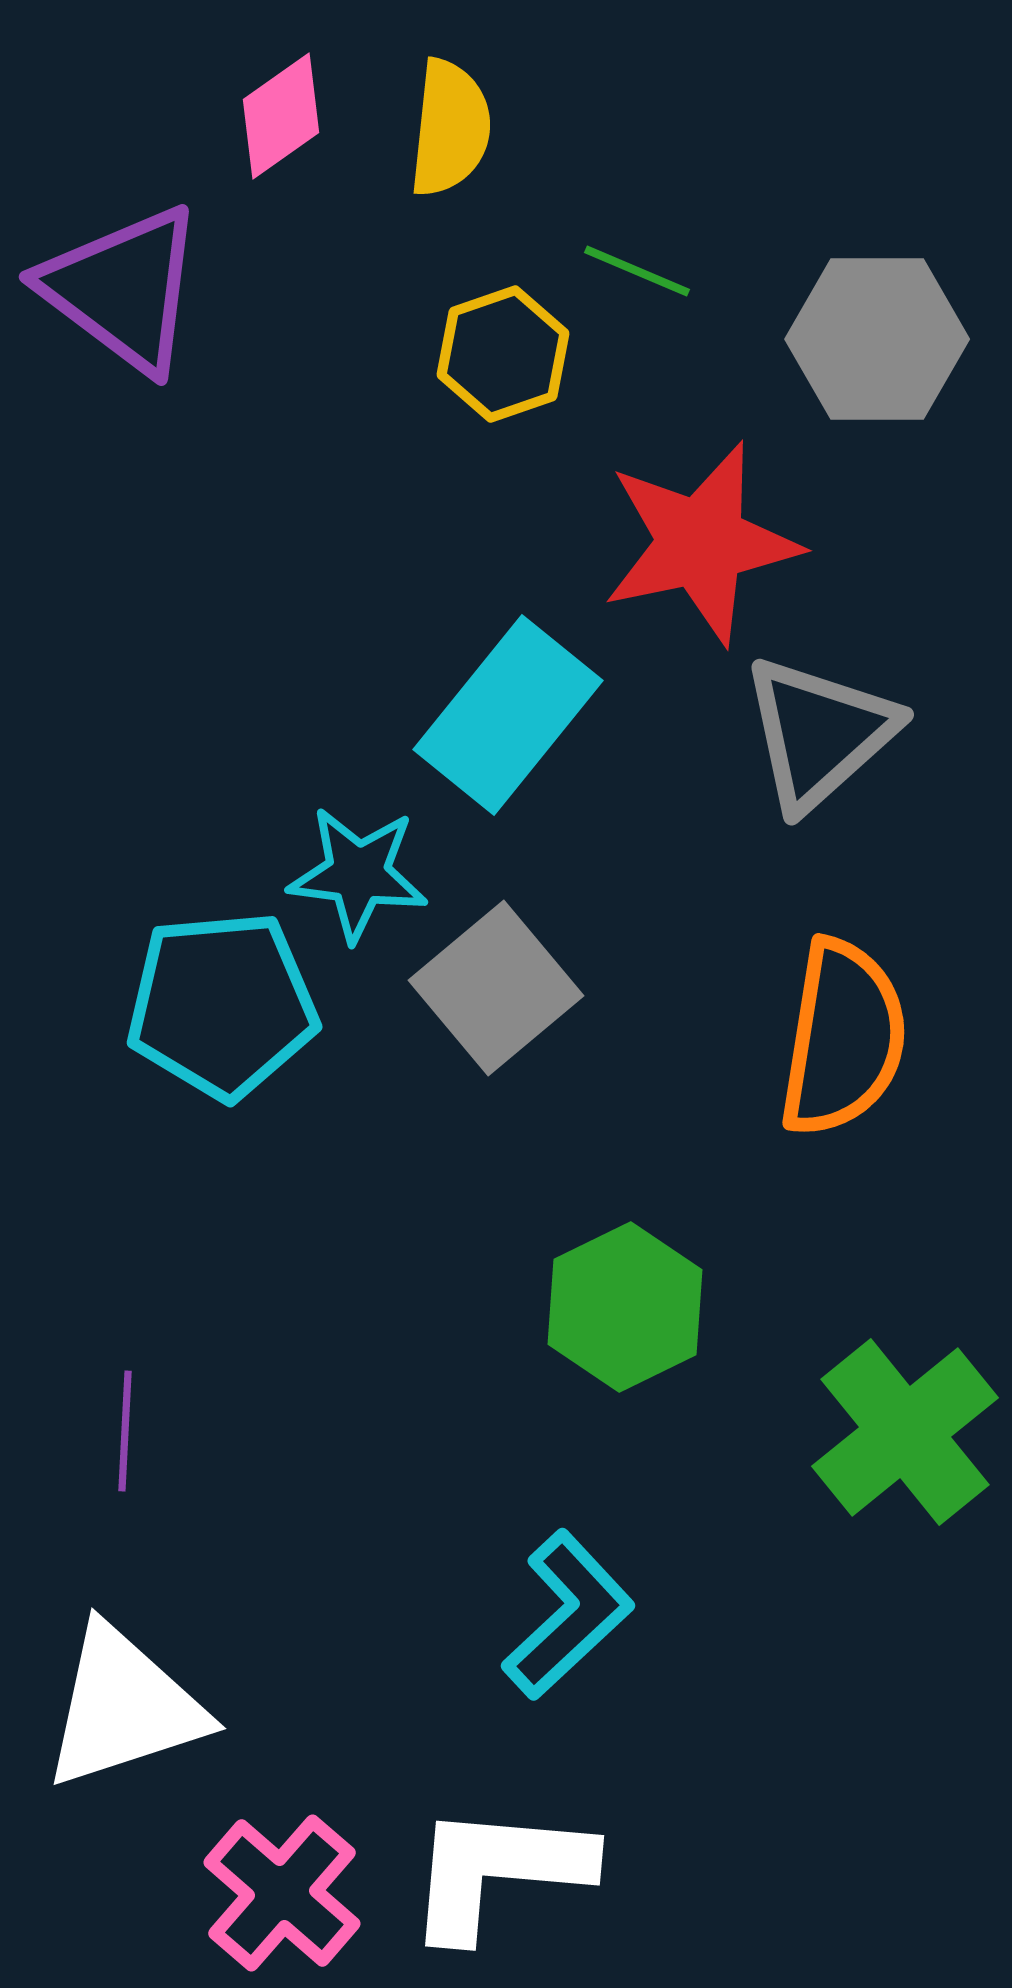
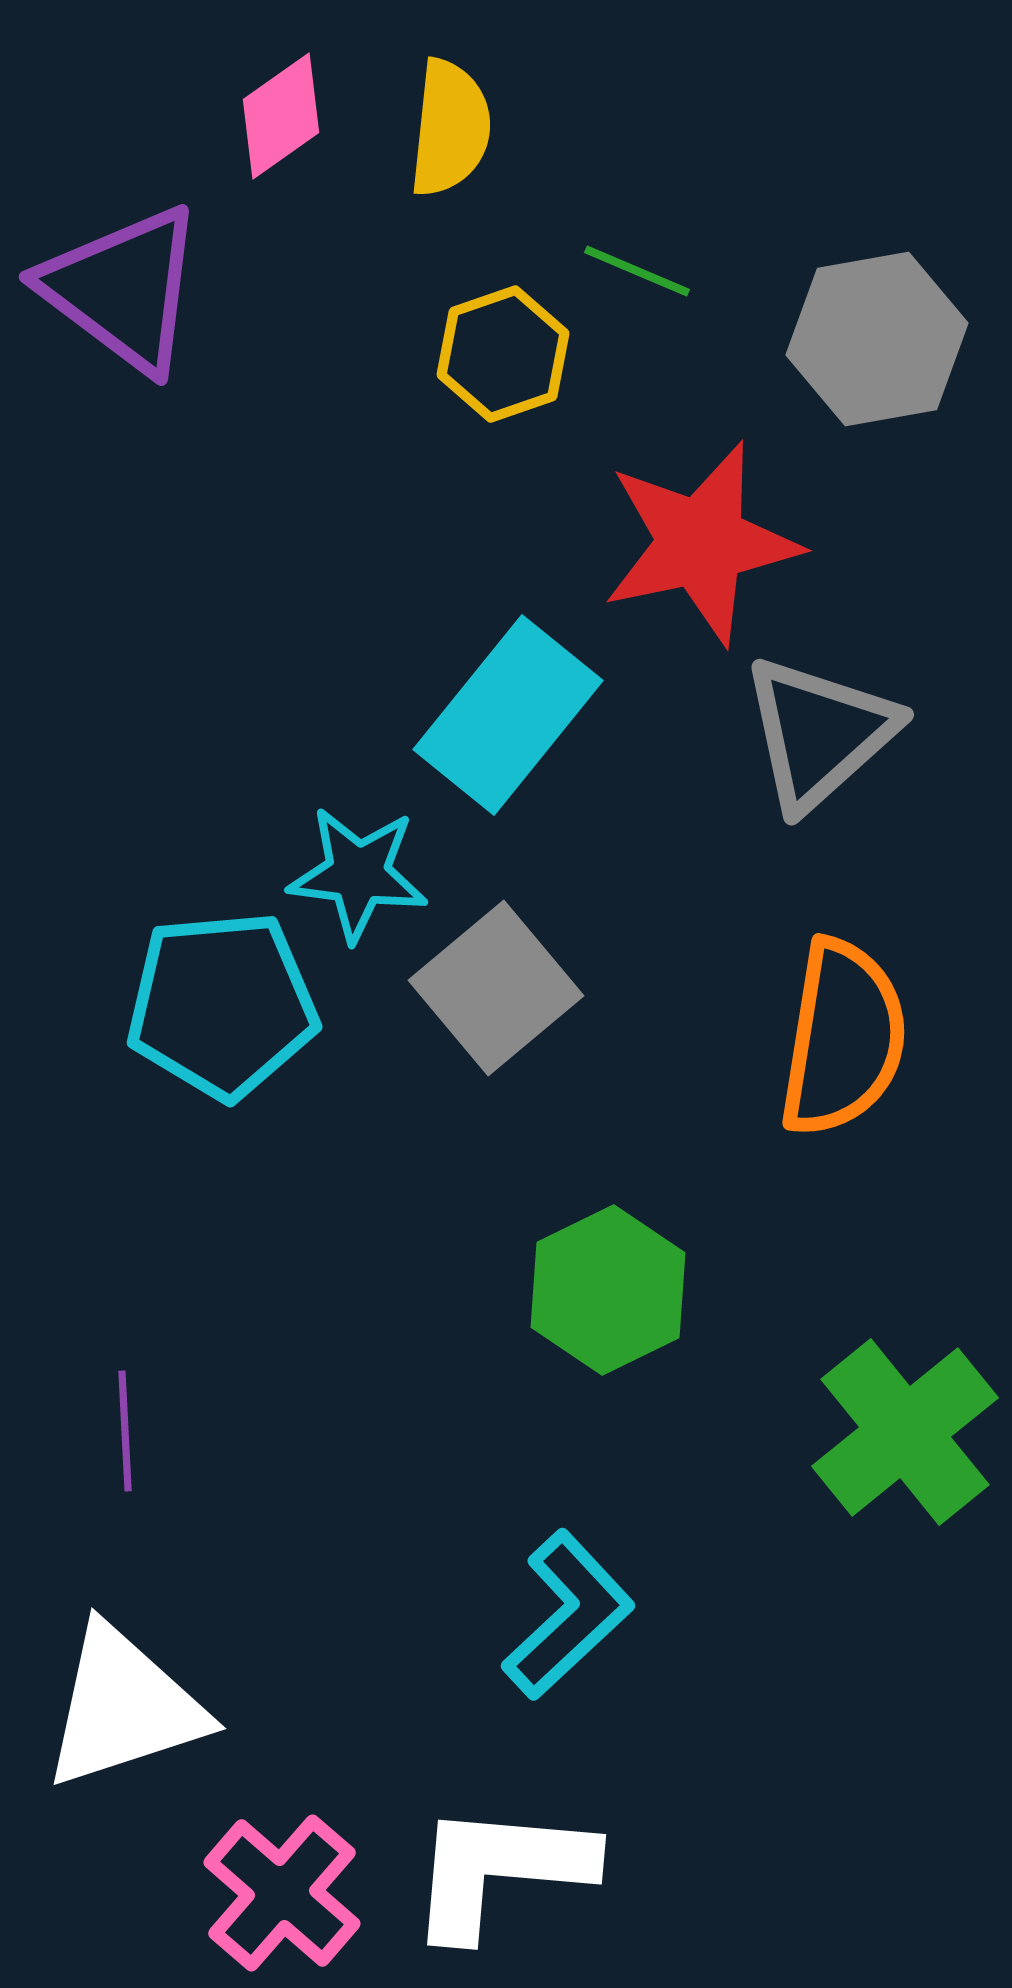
gray hexagon: rotated 10 degrees counterclockwise
green hexagon: moved 17 px left, 17 px up
purple line: rotated 6 degrees counterclockwise
white L-shape: moved 2 px right, 1 px up
